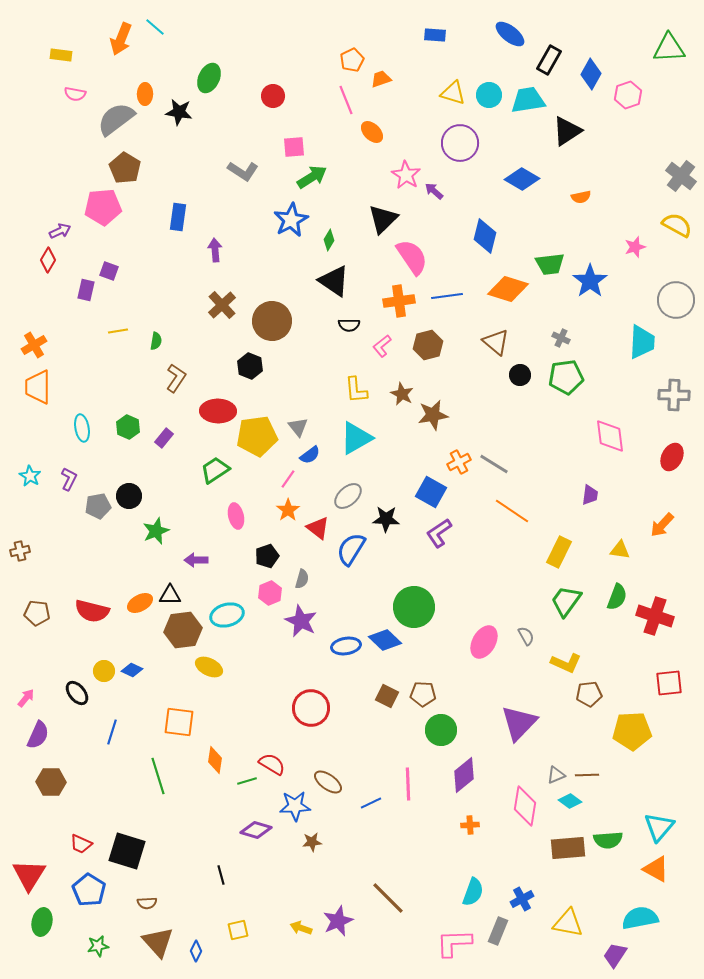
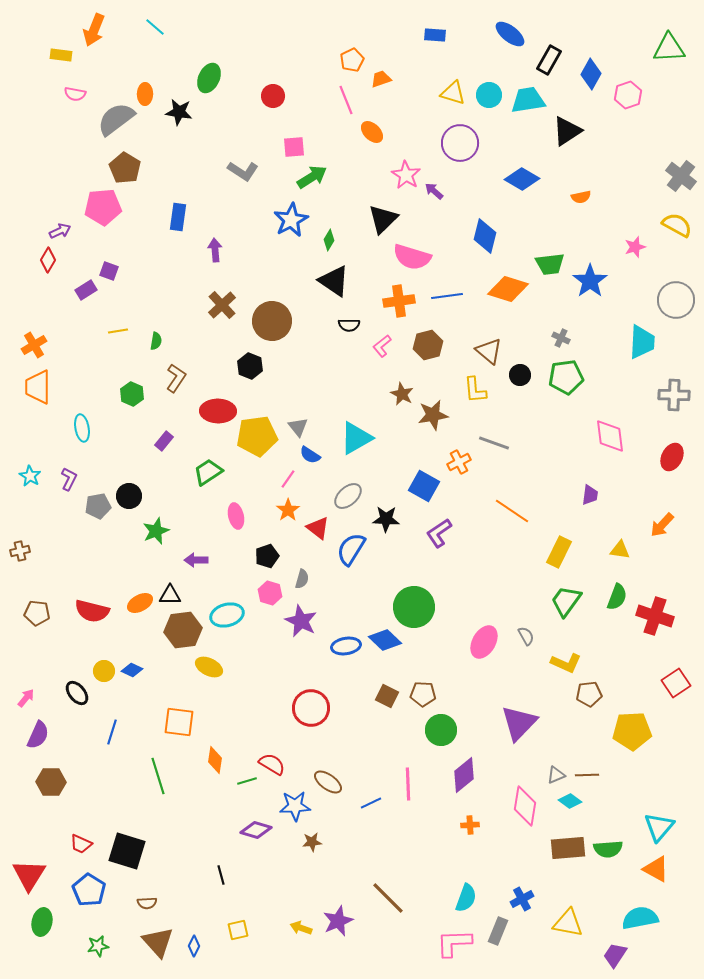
orange arrow at (121, 39): moved 27 px left, 9 px up
pink semicircle at (412, 257): rotated 141 degrees clockwise
purple rectangle at (86, 290): rotated 45 degrees clockwise
brown triangle at (496, 342): moved 7 px left, 9 px down
yellow L-shape at (356, 390): moved 119 px right
green hexagon at (128, 427): moved 4 px right, 33 px up
purple rectangle at (164, 438): moved 3 px down
blue semicircle at (310, 455): rotated 70 degrees clockwise
gray line at (494, 464): moved 21 px up; rotated 12 degrees counterclockwise
green trapezoid at (215, 470): moved 7 px left, 2 px down
blue square at (431, 492): moved 7 px left, 6 px up
pink hexagon at (270, 593): rotated 20 degrees counterclockwise
red square at (669, 683): moved 7 px right; rotated 28 degrees counterclockwise
green semicircle at (608, 840): moved 9 px down
cyan semicircle at (473, 892): moved 7 px left, 6 px down
blue diamond at (196, 951): moved 2 px left, 5 px up
